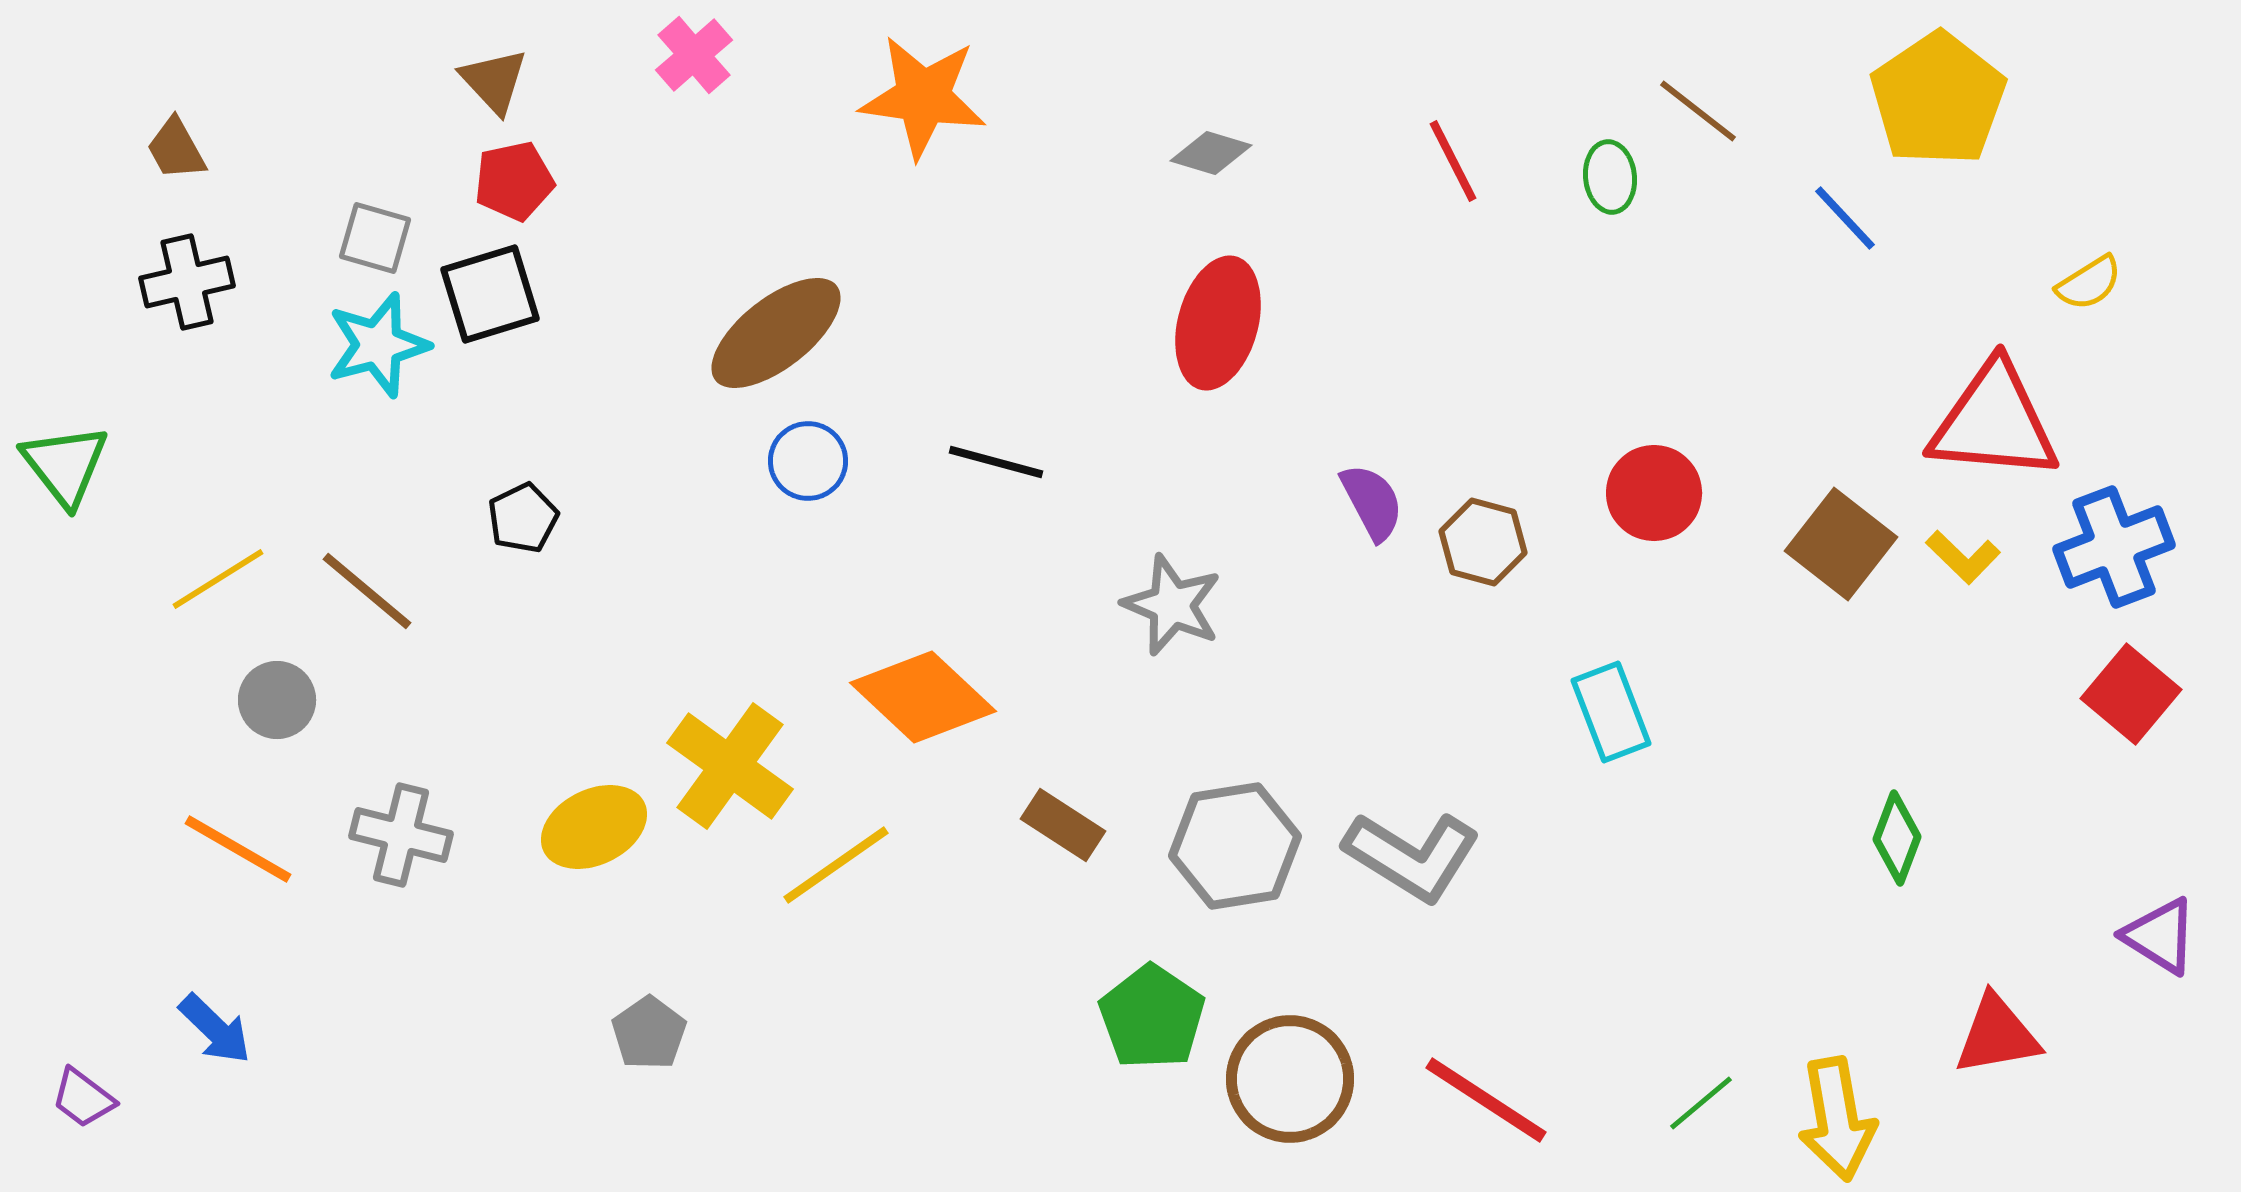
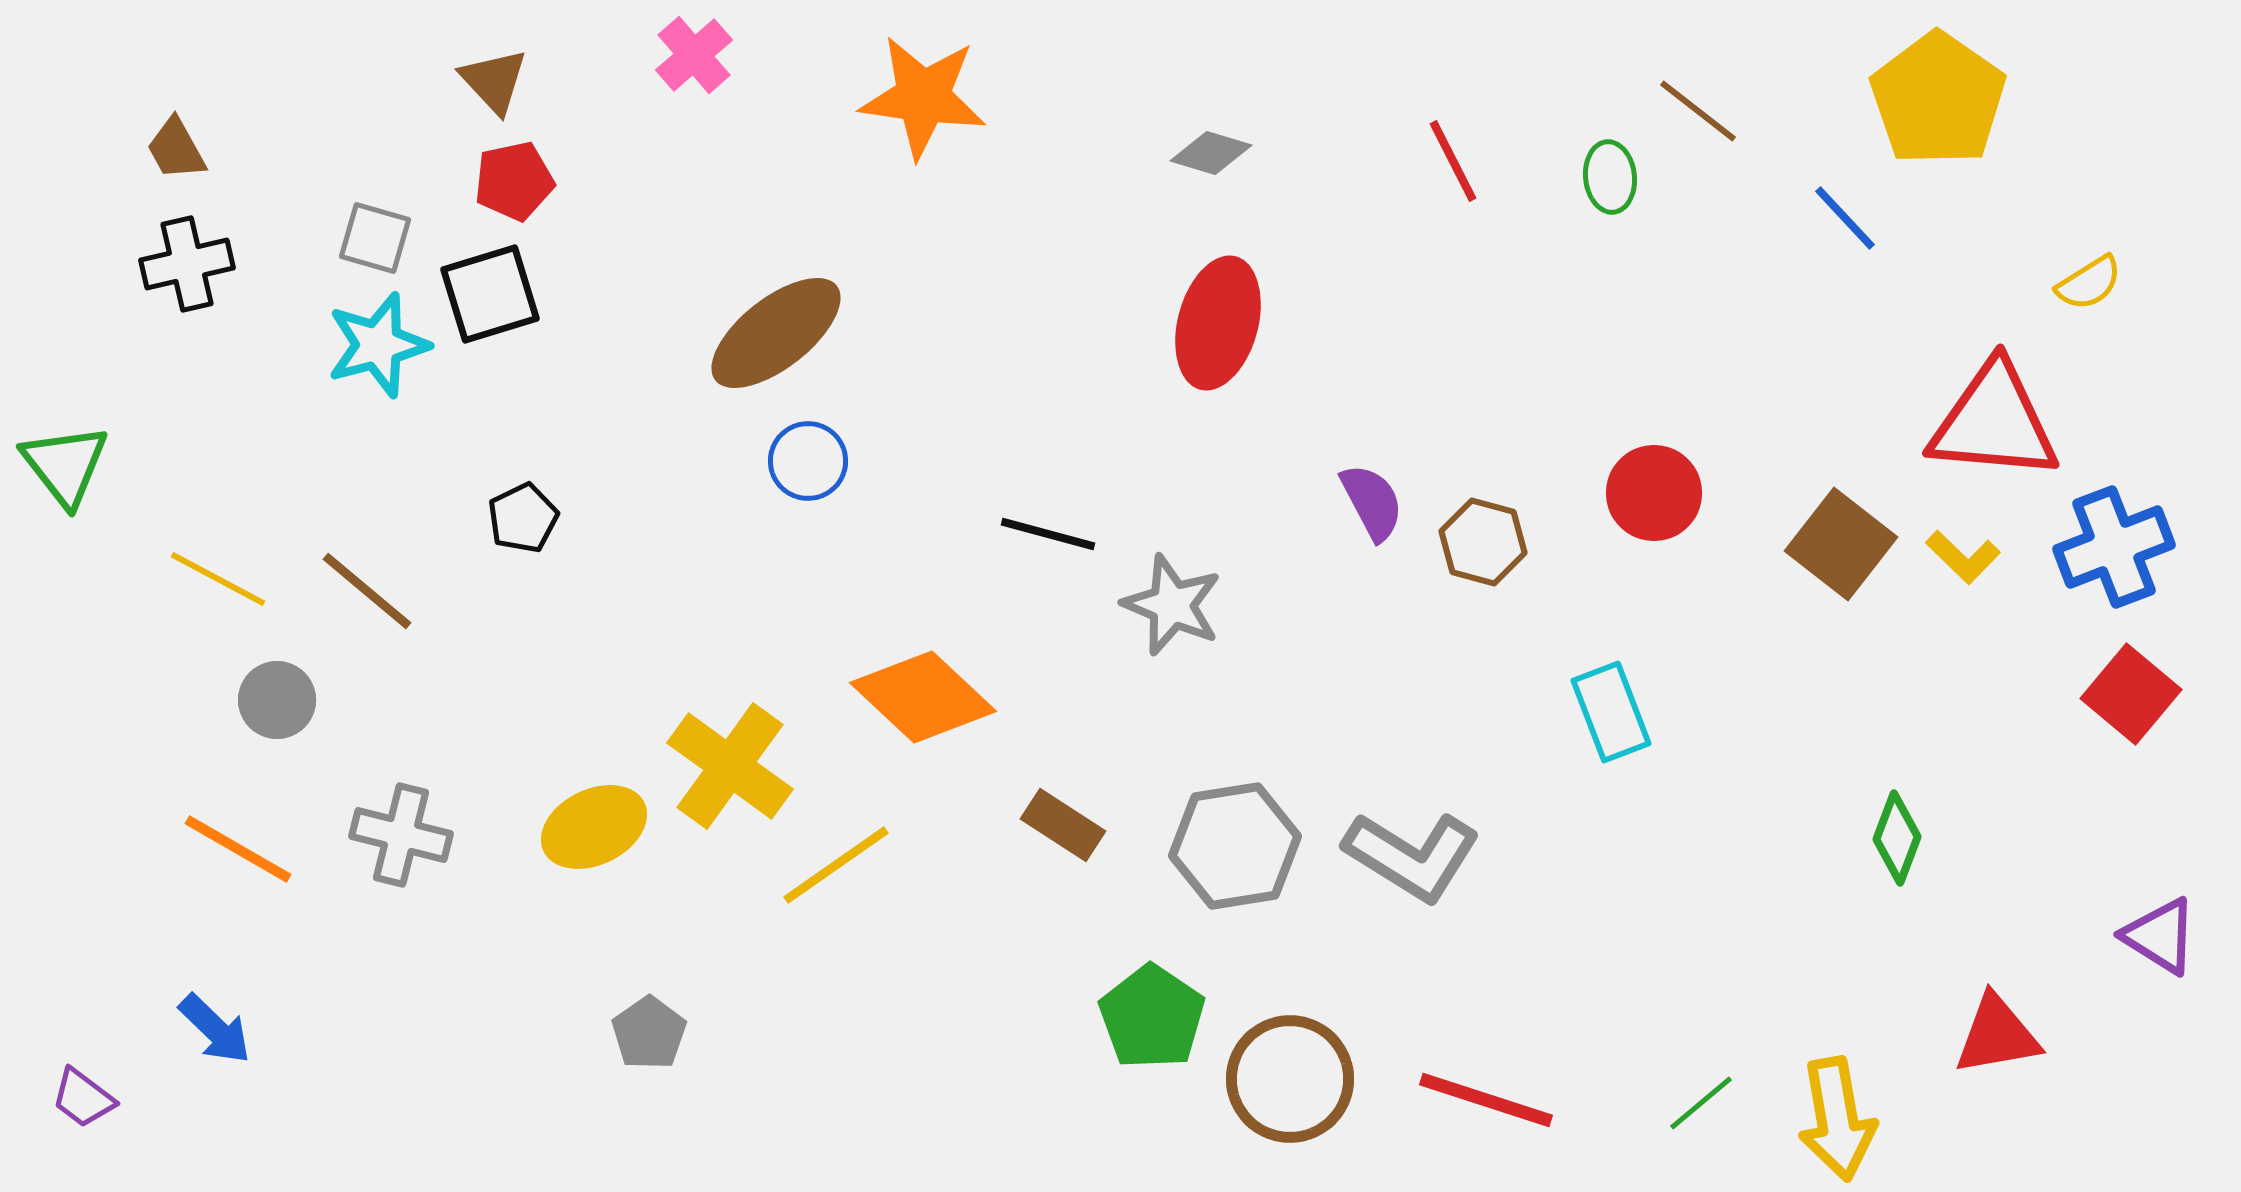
yellow pentagon at (1938, 99): rotated 3 degrees counterclockwise
black cross at (187, 282): moved 18 px up
black line at (996, 462): moved 52 px right, 72 px down
yellow line at (218, 579): rotated 60 degrees clockwise
red line at (1486, 1100): rotated 15 degrees counterclockwise
